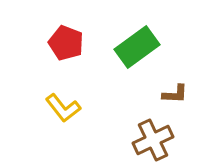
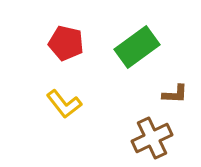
red pentagon: rotated 8 degrees counterclockwise
yellow L-shape: moved 1 px right, 4 px up
brown cross: moved 1 px left, 2 px up
